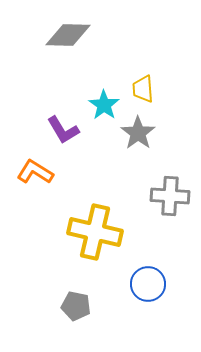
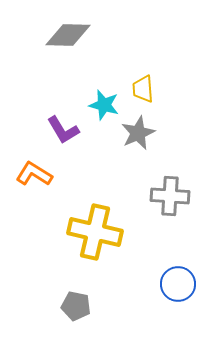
cyan star: rotated 20 degrees counterclockwise
gray star: rotated 12 degrees clockwise
orange L-shape: moved 1 px left, 2 px down
blue circle: moved 30 px right
